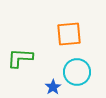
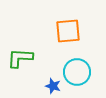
orange square: moved 1 px left, 3 px up
blue star: moved 1 px up; rotated 21 degrees counterclockwise
